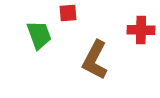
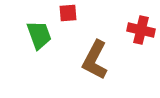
red cross: rotated 12 degrees clockwise
